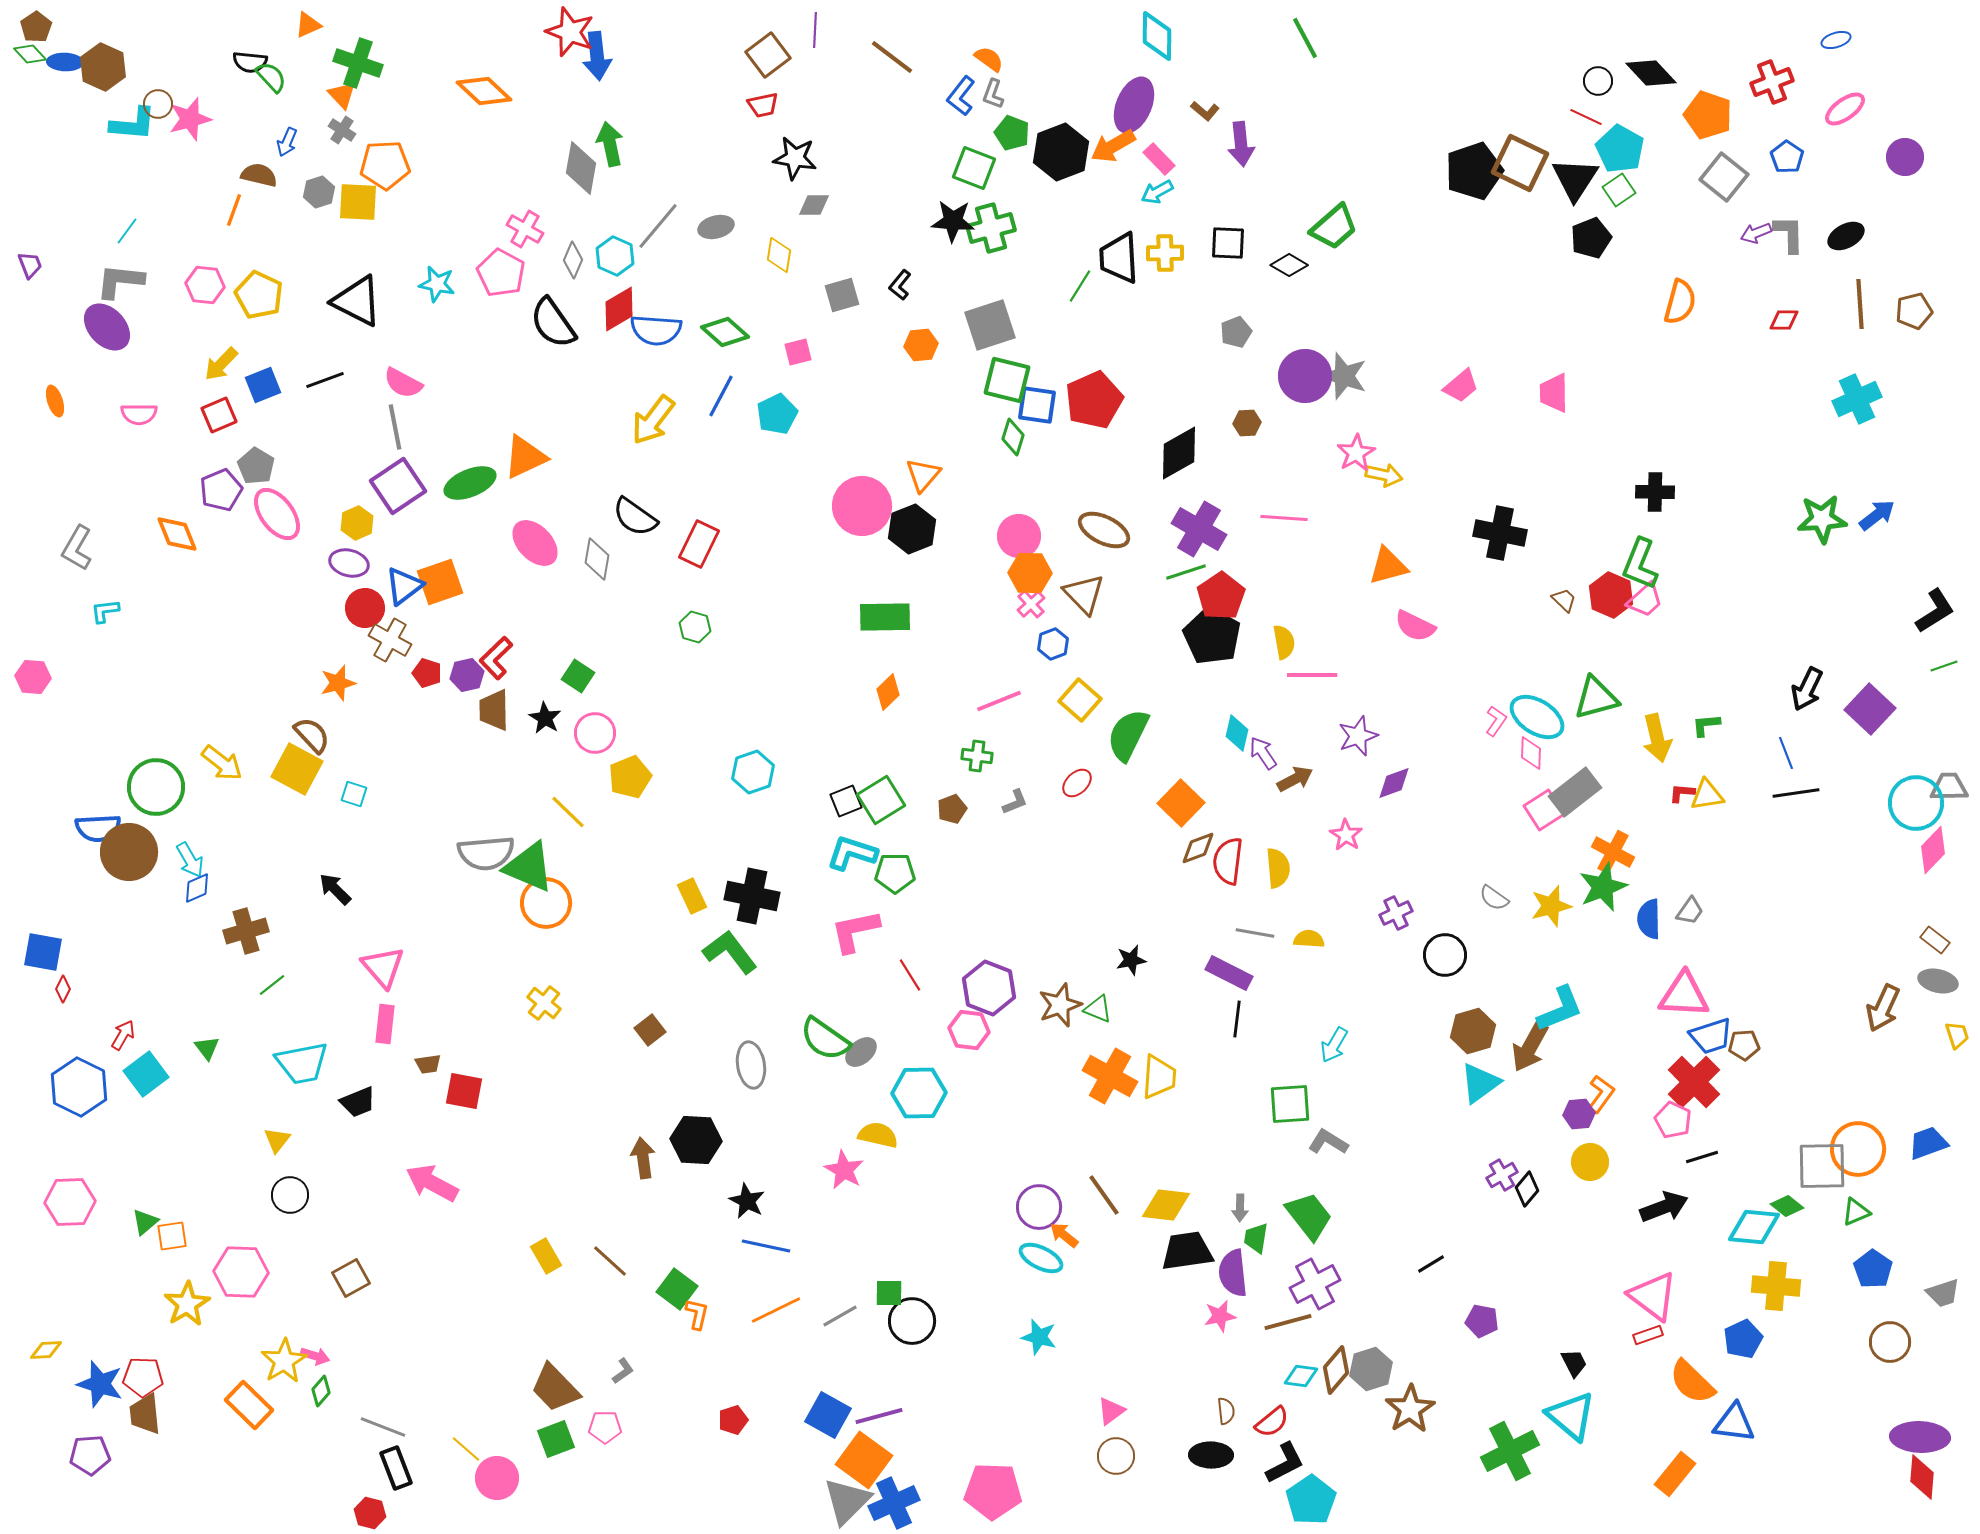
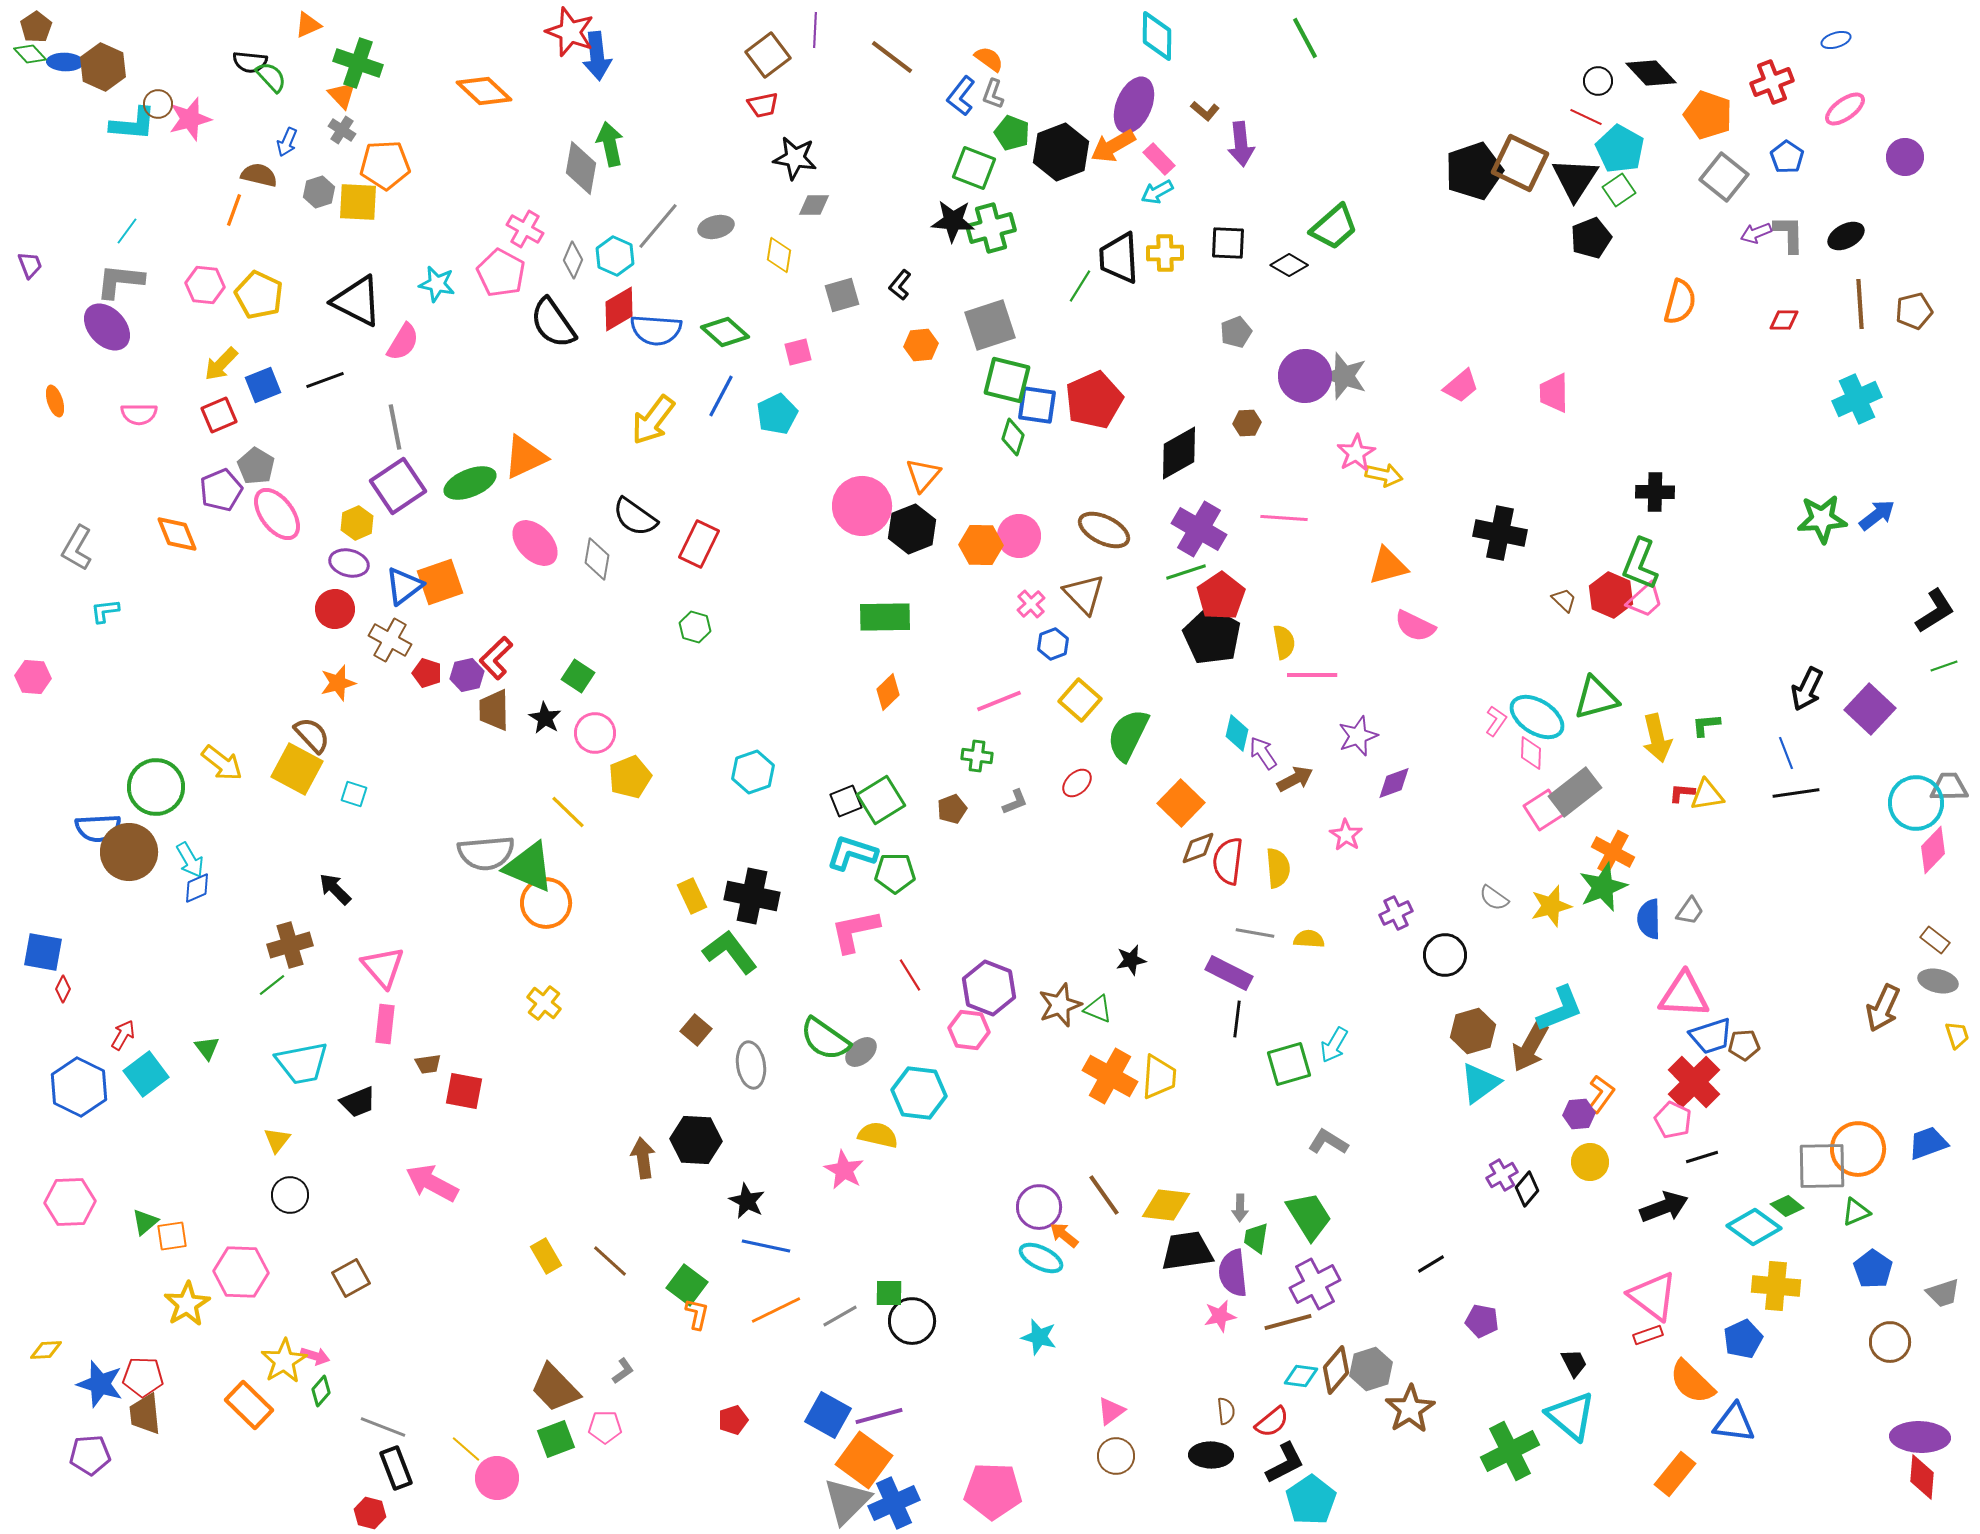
pink semicircle at (403, 383): moved 41 px up; rotated 87 degrees counterclockwise
orange hexagon at (1030, 573): moved 49 px left, 28 px up
red circle at (365, 608): moved 30 px left, 1 px down
brown cross at (246, 931): moved 44 px right, 14 px down
brown square at (650, 1030): moved 46 px right; rotated 12 degrees counterclockwise
cyan hexagon at (919, 1093): rotated 8 degrees clockwise
green square at (1290, 1104): moved 1 px left, 40 px up; rotated 12 degrees counterclockwise
green trapezoid at (1309, 1216): rotated 6 degrees clockwise
cyan diamond at (1754, 1227): rotated 30 degrees clockwise
green square at (677, 1289): moved 10 px right, 4 px up
